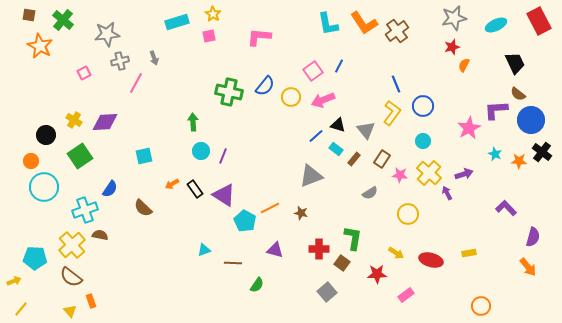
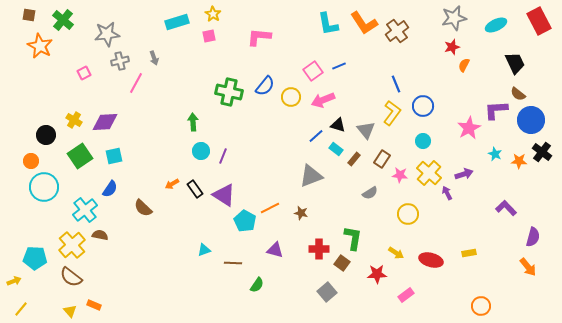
blue line at (339, 66): rotated 40 degrees clockwise
cyan square at (144, 156): moved 30 px left
cyan cross at (85, 210): rotated 20 degrees counterclockwise
orange rectangle at (91, 301): moved 3 px right, 4 px down; rotated 48 degrees counterclockwise
